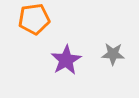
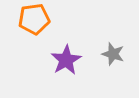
gray star: rotated 15 degrees clockwise
